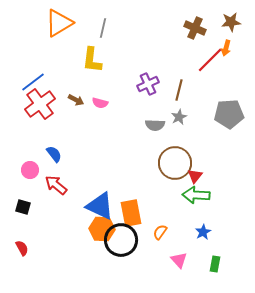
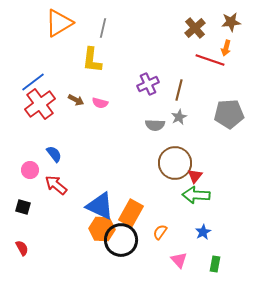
brown cross: rotated 25 degrees clockwise
red line: rotated 64 degrees clockwise
orange rectangle: rotated 40 degrees clockwise
